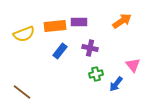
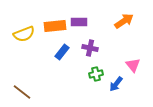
orange arrow: moved 2 px right
blue rectangle: moved 2 px right, 1 px down
